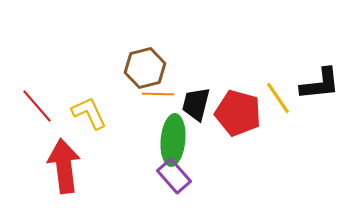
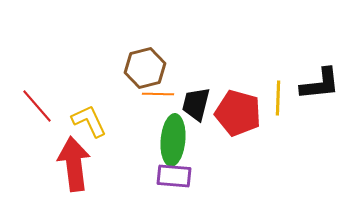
yellow line: rotated 36 degrees clockwise
yellow L-shape: moved 8 px down
red arrow: moved 10 px right, 2 px up
purple rectangle: rotated 44 degrees counterclockwise
